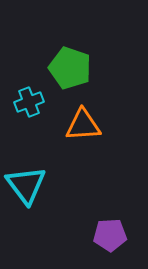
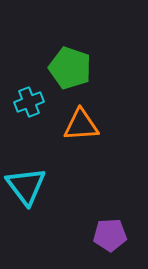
orange triangle: moved 2 px left
cyan triangle: moved 1 px down
